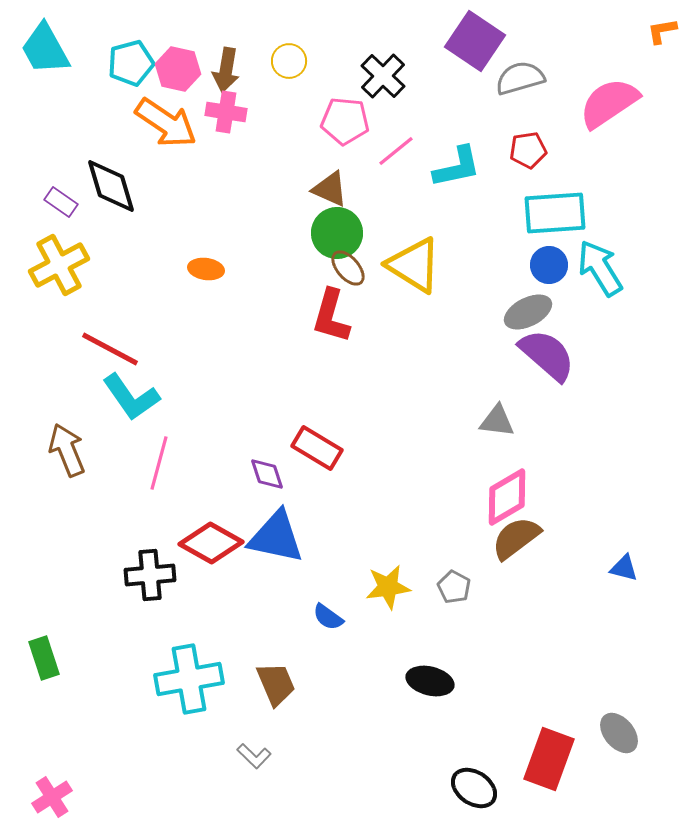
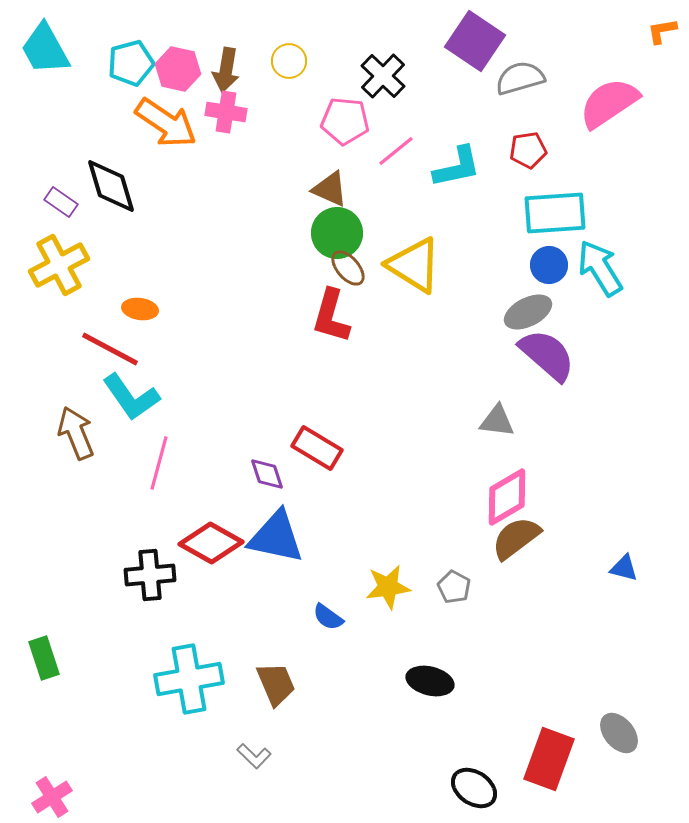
orange ellipse at (206, 269): moved 66 px left, 40 px down
brown arrow at (67, 450): moved 9 px right, 17 px up
